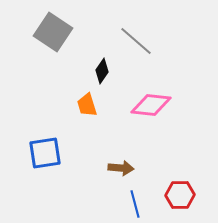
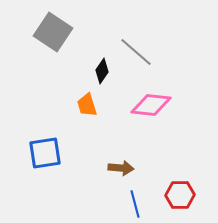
gray line: moved 11 px down
